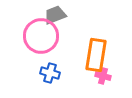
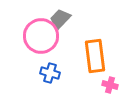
gray trapezoid: moved 5 px right, 4 px down; rotated 25 degrees counterclockwise
orange rectangle: moved 1 px left, 1 px down; rotated 16 degrees counterclockwise
pink cross: moved 7 px right, 9 px down
